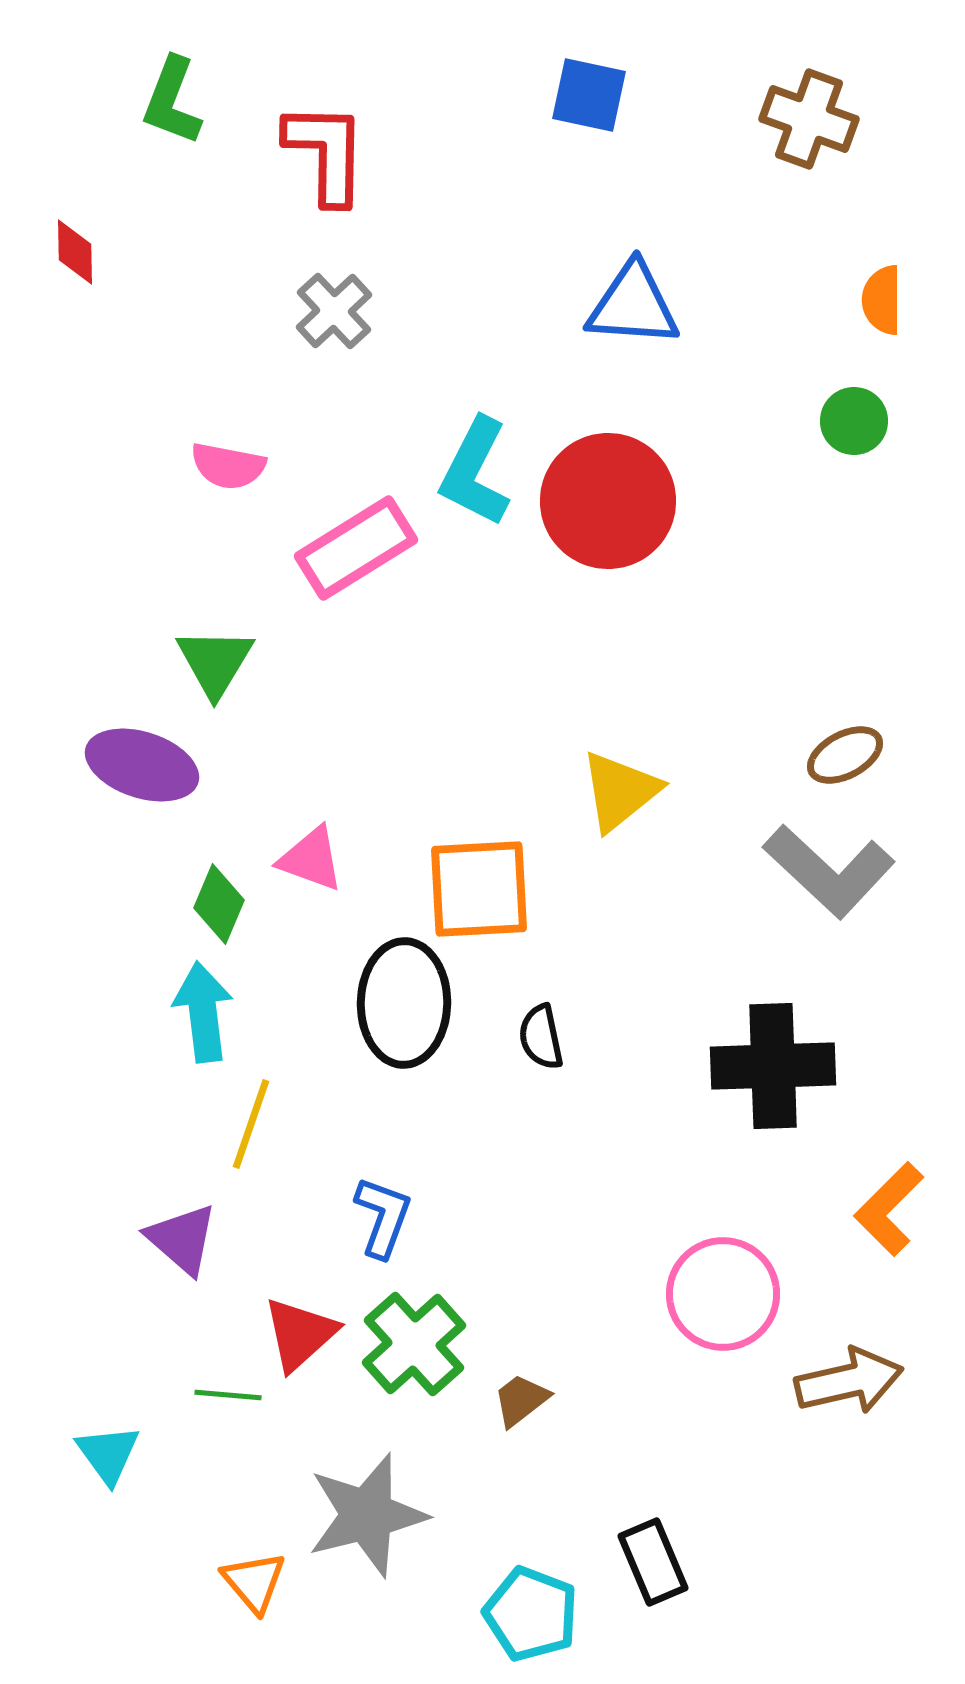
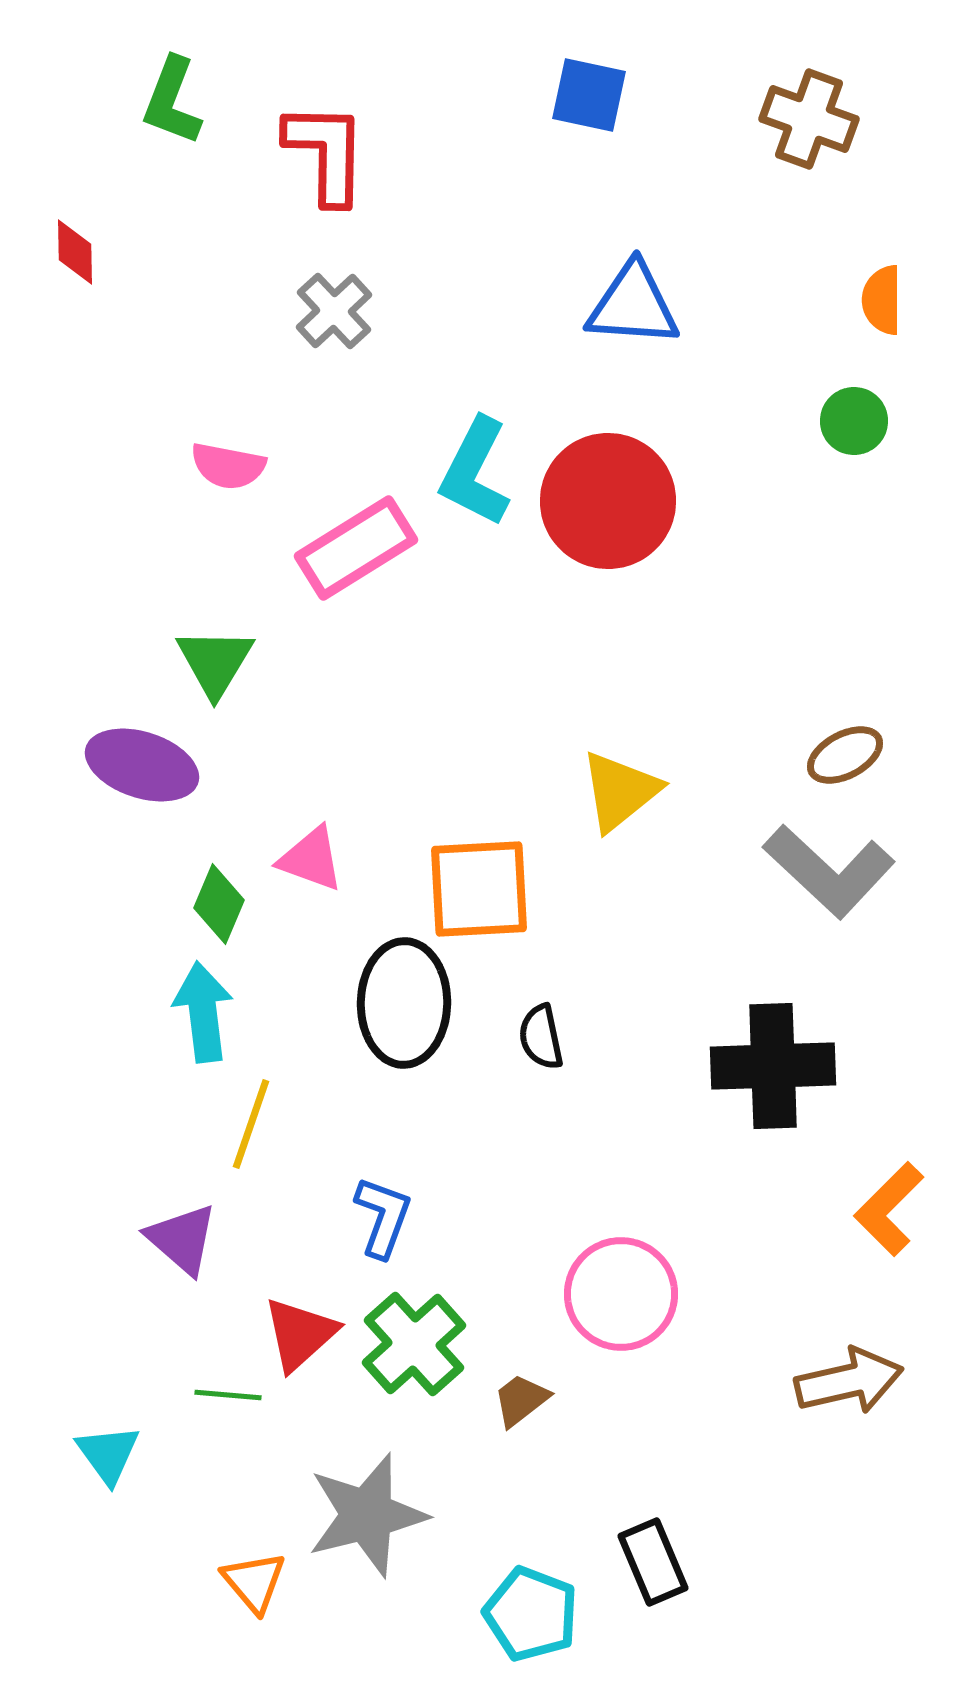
pink circle: moved 102 px left
